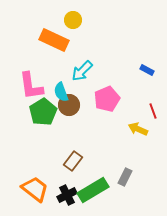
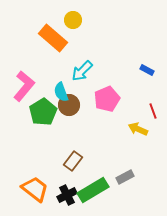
orange rectangle: moved 1 px left, 2 px up; rotated 16 degrees clockwise
pink L-shape: moved 7 px left; rotated 132 degrees counterclockwise
gray rectangle: rotated 36 degrees clockwise
